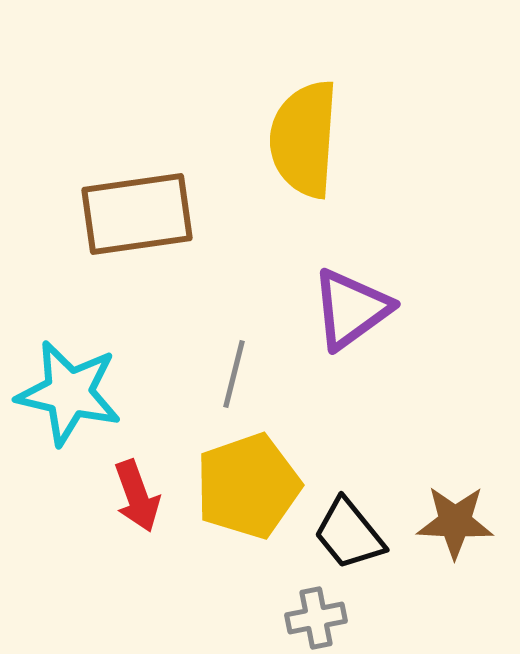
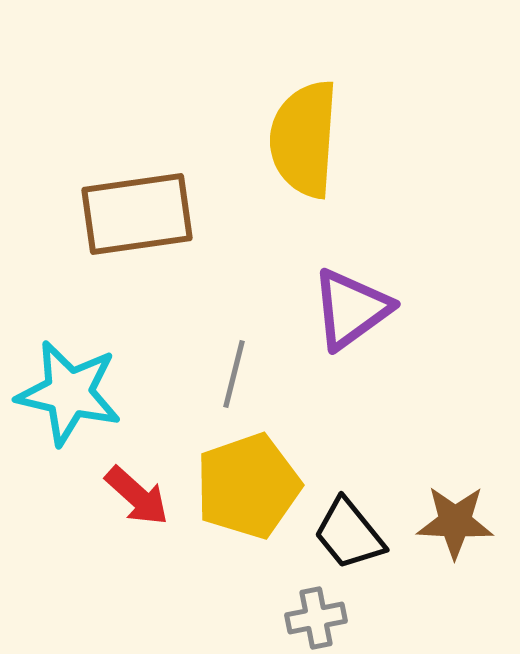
red arrow: rotated 28 degrees counterclockwise
